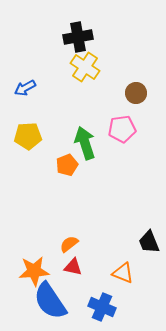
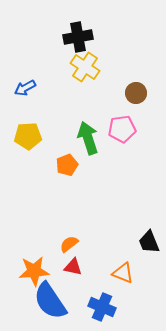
green arrow: moved 3 px right, 5 px up
